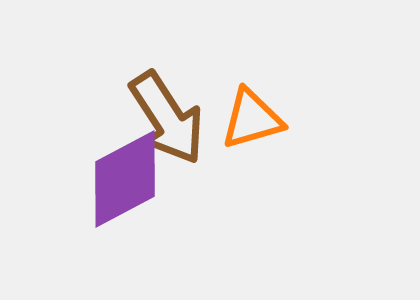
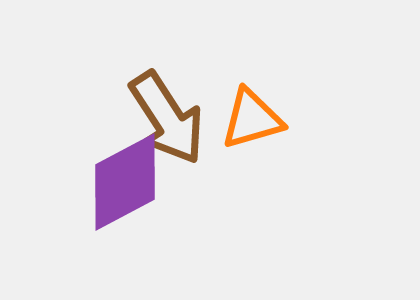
purple diamond: moved 3 px down
